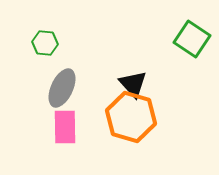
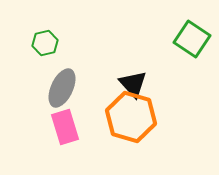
green hexagon: rotated 20 degrees counterclockwise
pink rectangle: rotated 16 degrees counterclockwise
